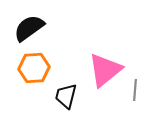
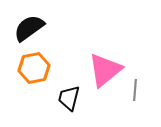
orange hexagon: rotated 8 degrees counterclockwise
black trapezoid: moved 3 px right, 2 px down
